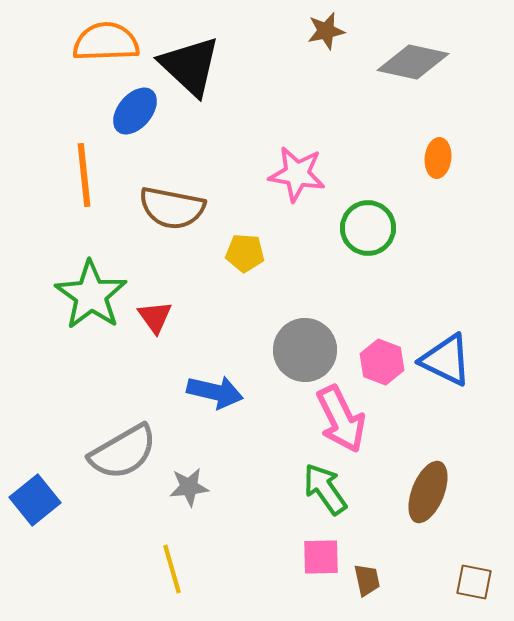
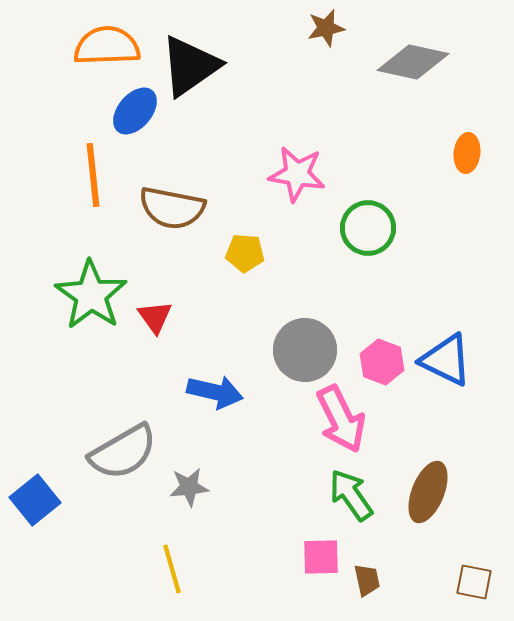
brown star: moved 3 px up
orange semicircle: moved 1 px right, 4 px down
black triangle: rotated 42 degrees clockwise
orange ellipse: moved 29 px right, 5 px up
orange line: moved 9 px right
green arrow: moved 26 px right, 6 px down
